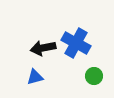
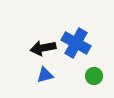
blue triangle: moved 10 px right, 2 px up
